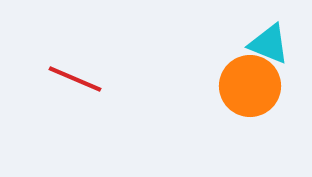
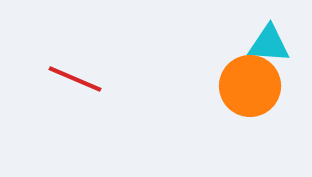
cyan triangle: rotated 18 degrees counterclockwise
